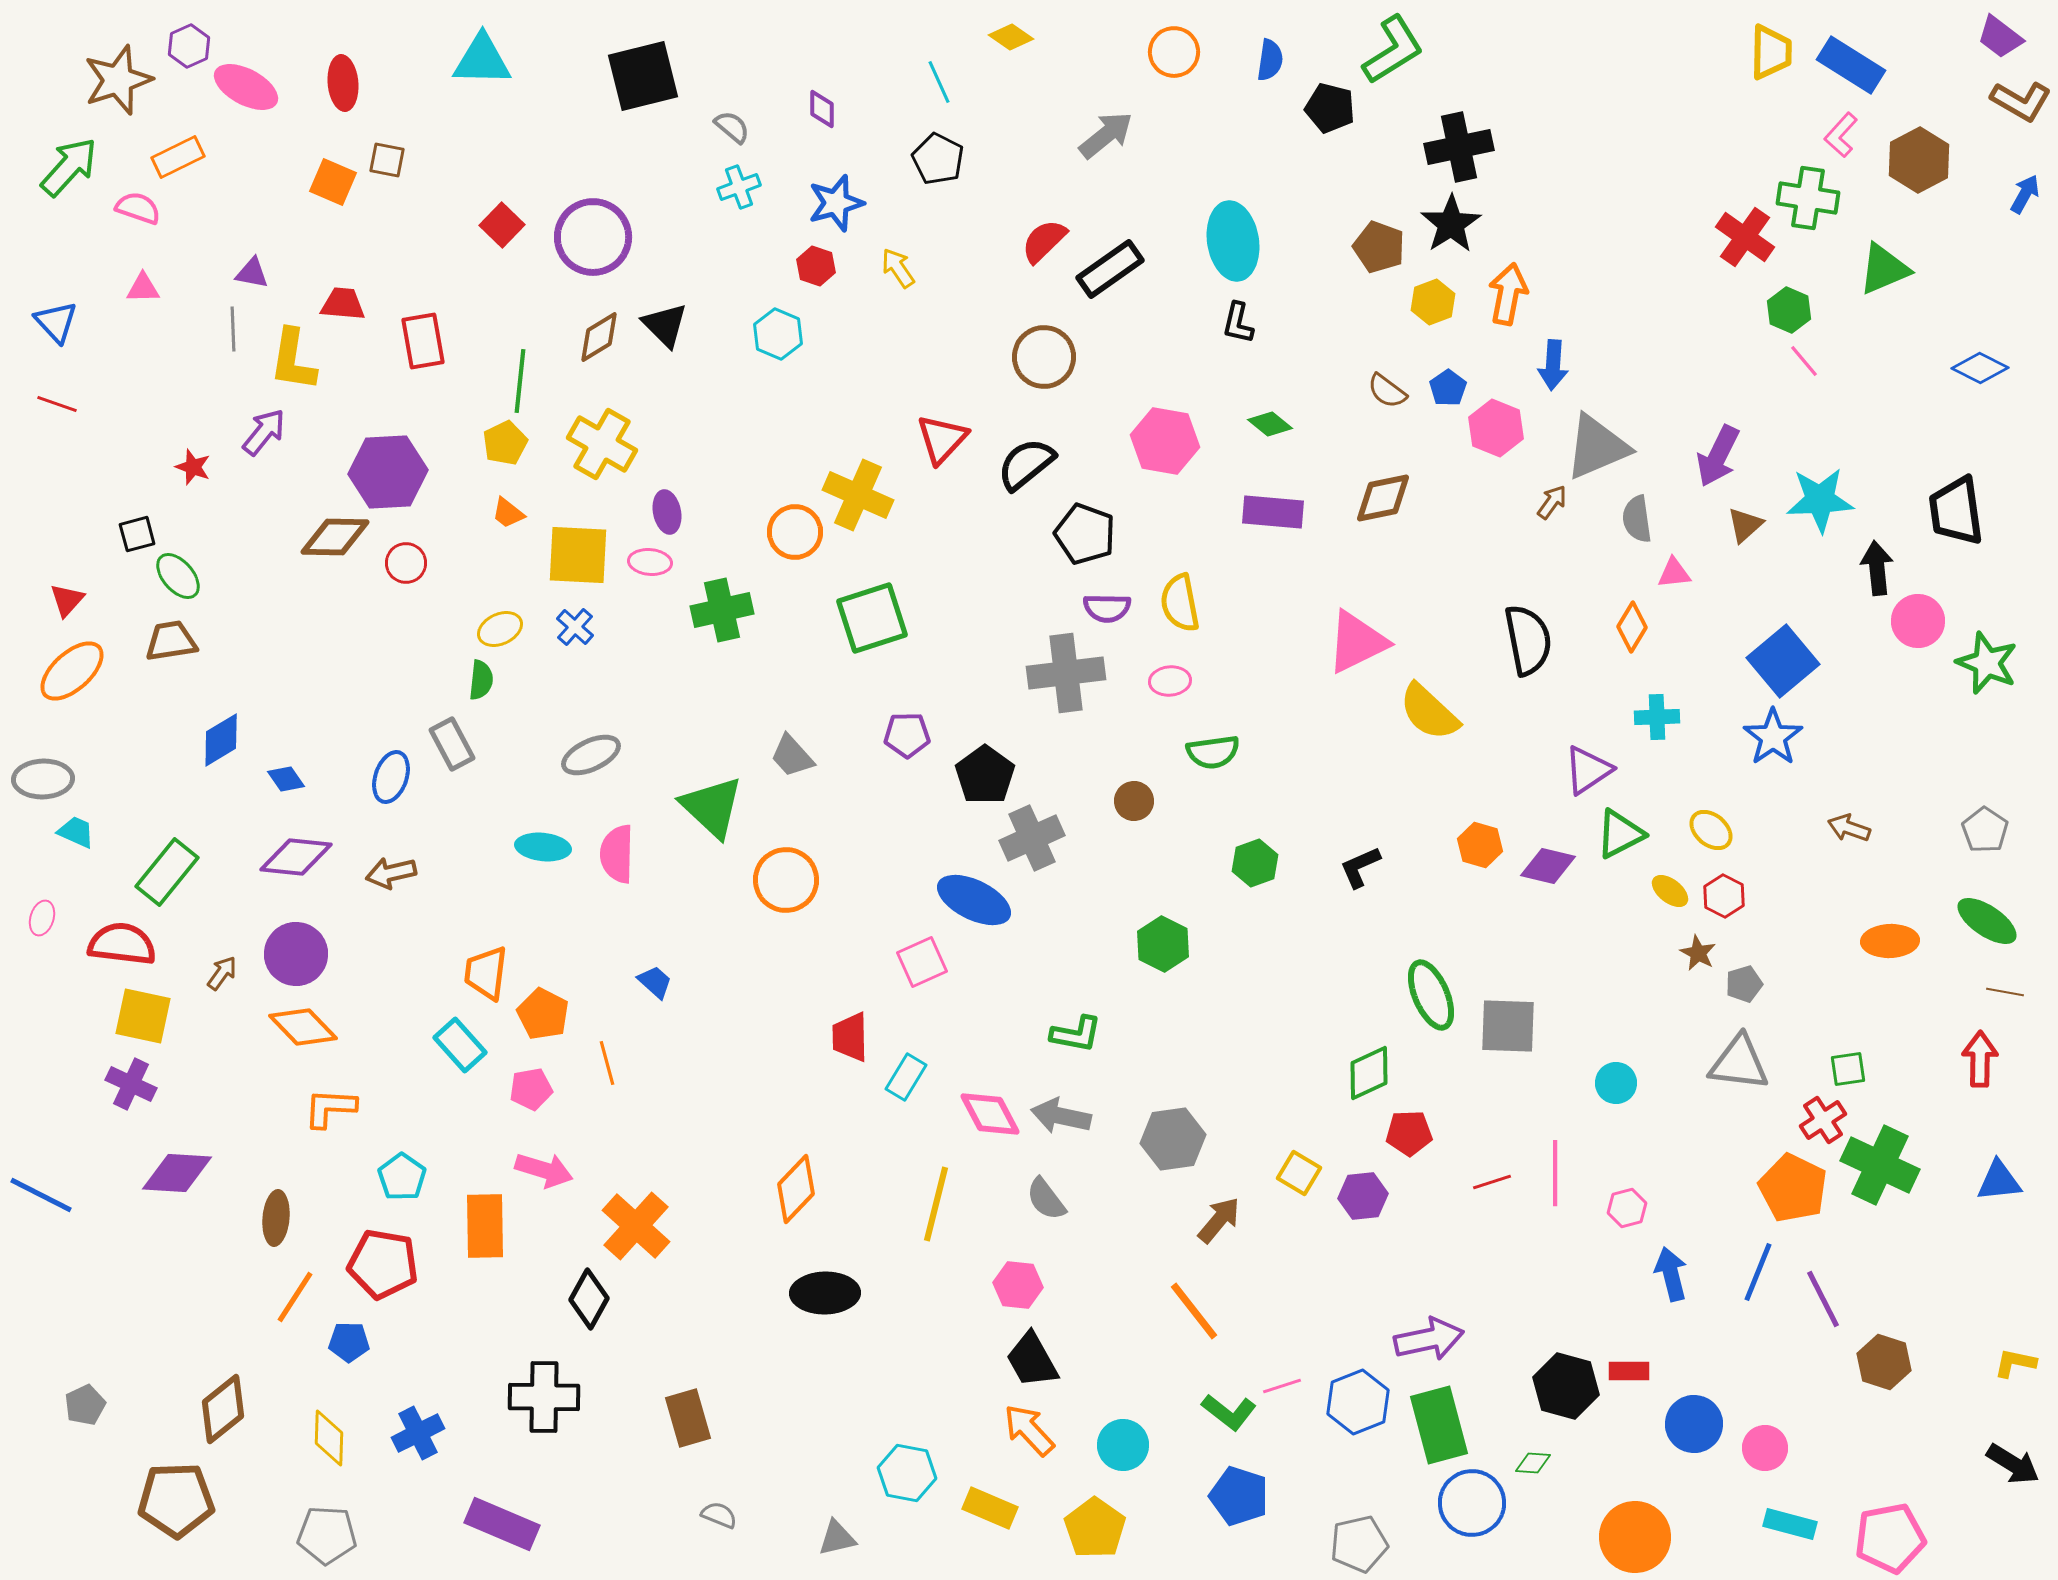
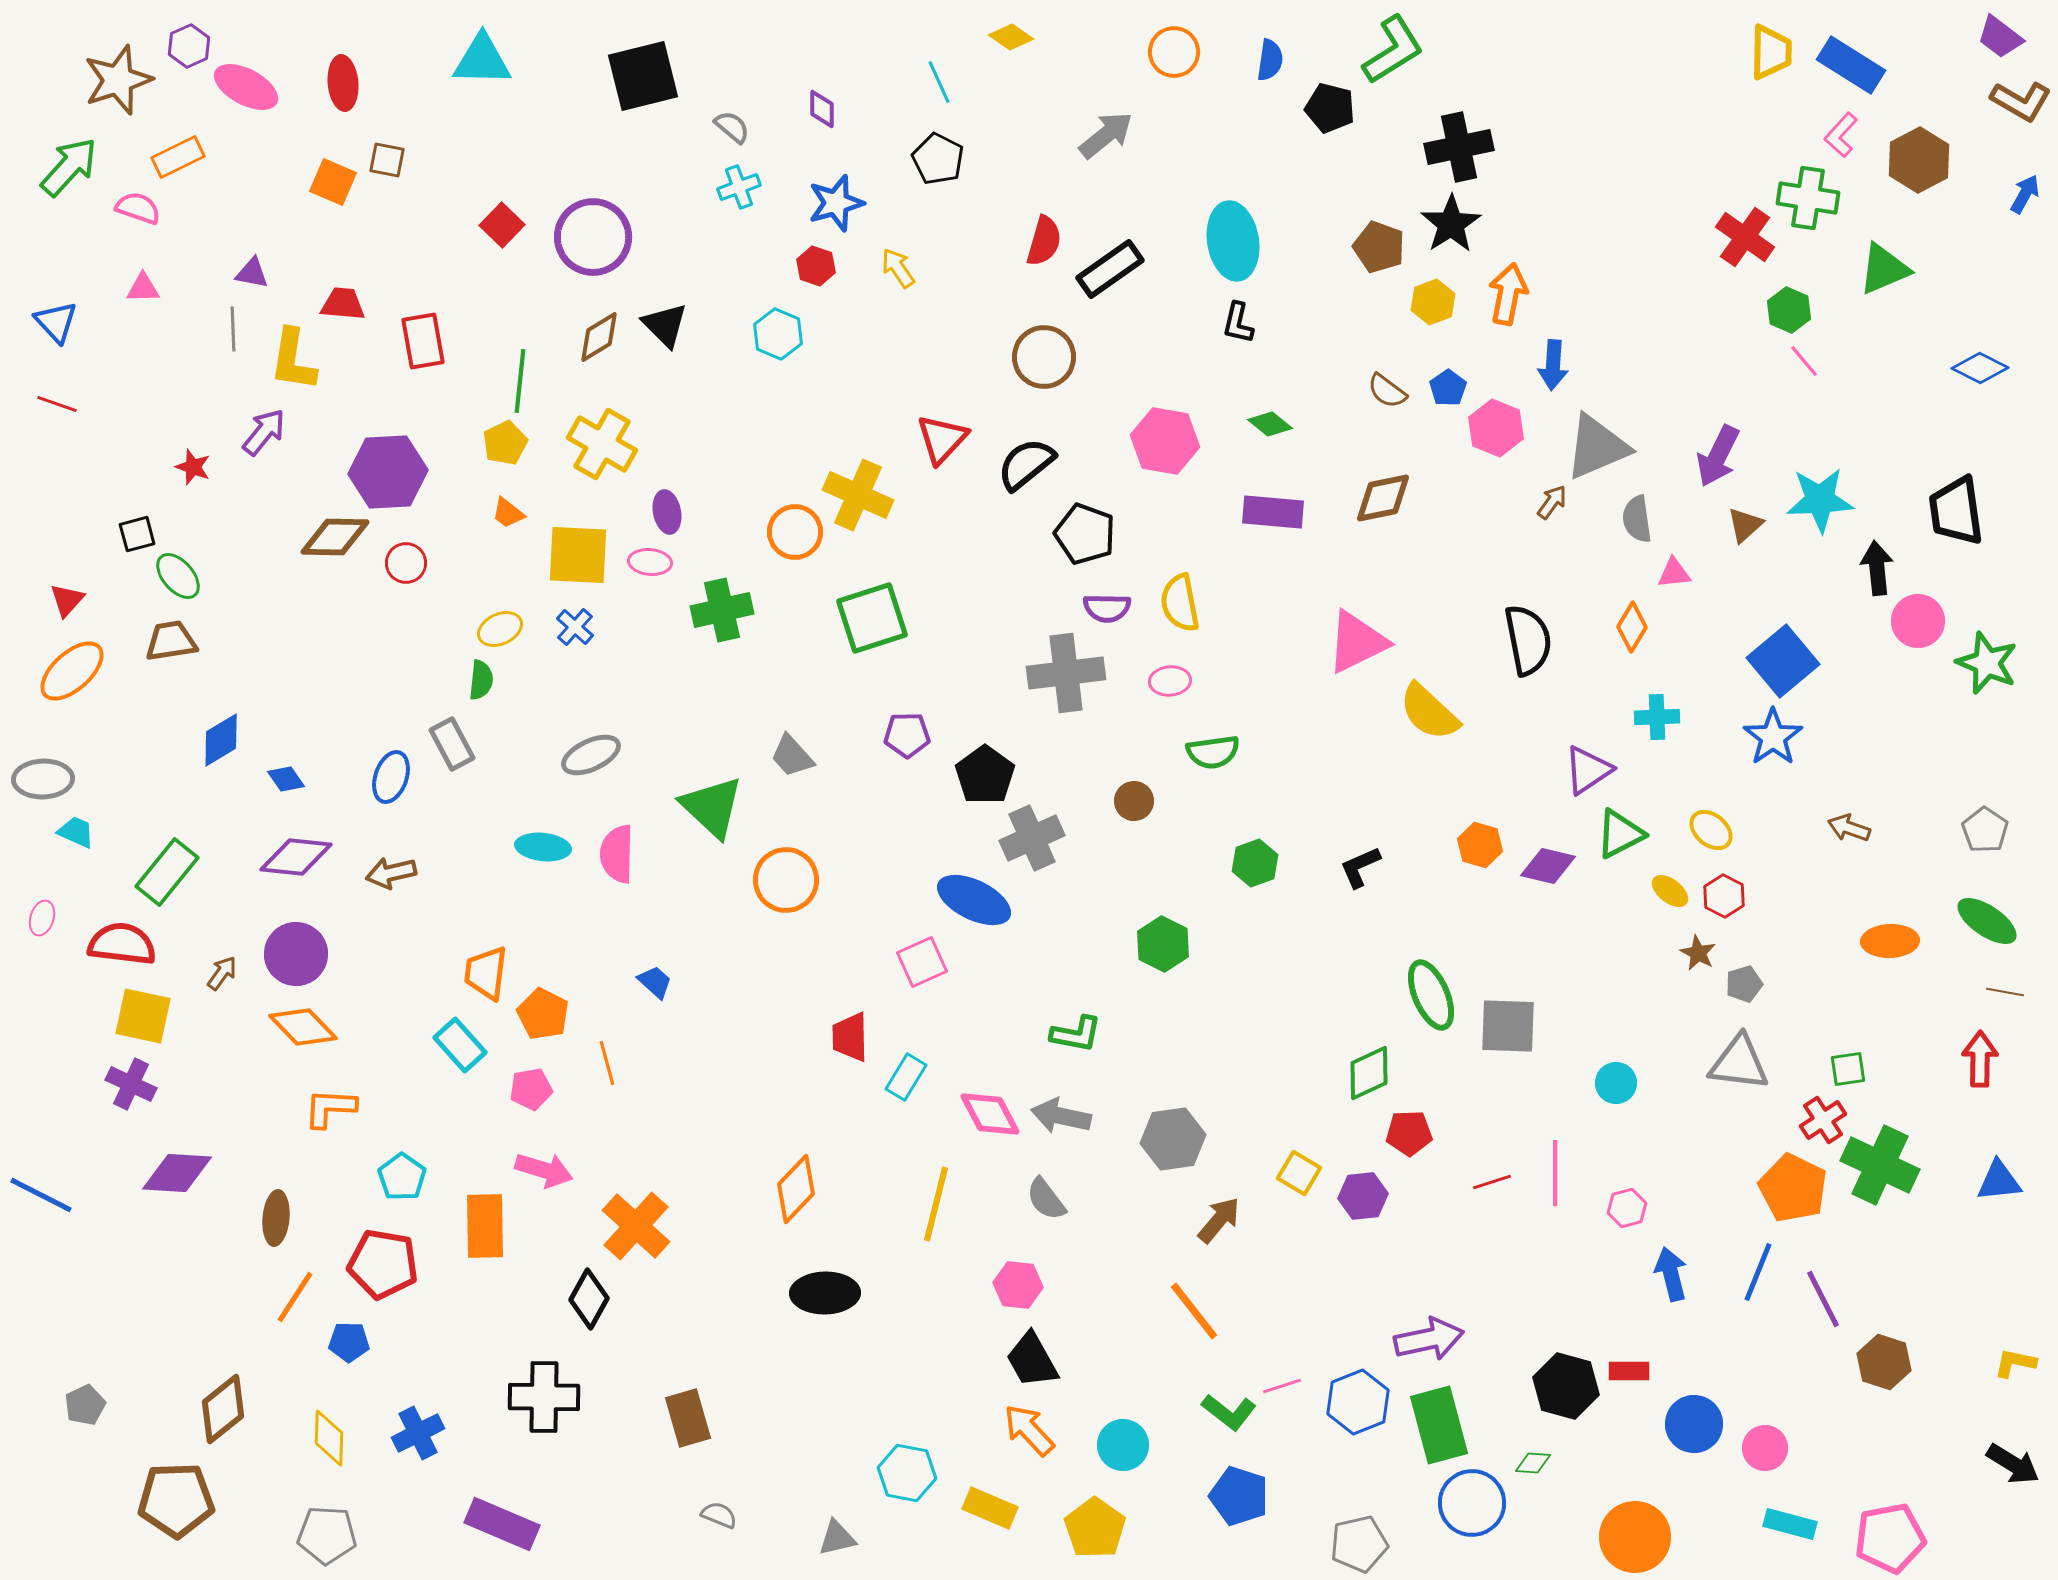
red semicircle at (1044, 241): rotated 150 degrees clockwise
